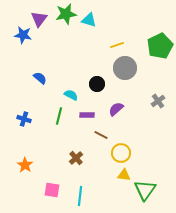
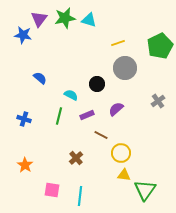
green star: moved 1 px left, 4 px down
yellow line: moved 1 px right, 2 px up
purple rectangle: rotated 24 degrees counterclockwise
